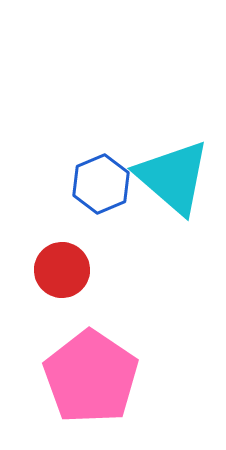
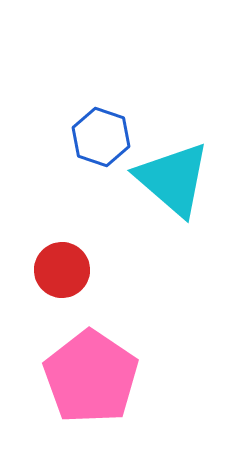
cyan triangle: moved 2 px down
blue hexagon: moved 47 px up; rotated 18 degrees counterclockwise
